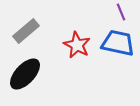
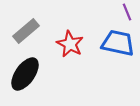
purple line: moved 6 px right
red star: moved 7 px left, 1 px up
black ellipse: rotated 8 degrees counterclockwise
